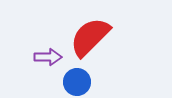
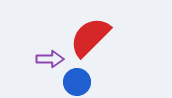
purple arrow: moved 2 px right, 2 px down
